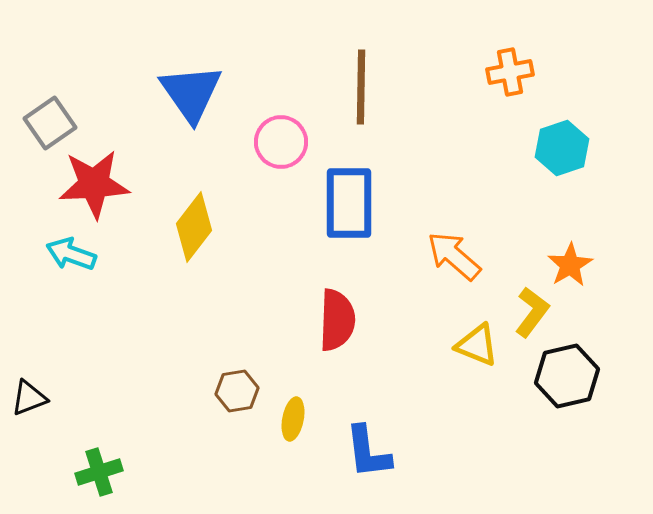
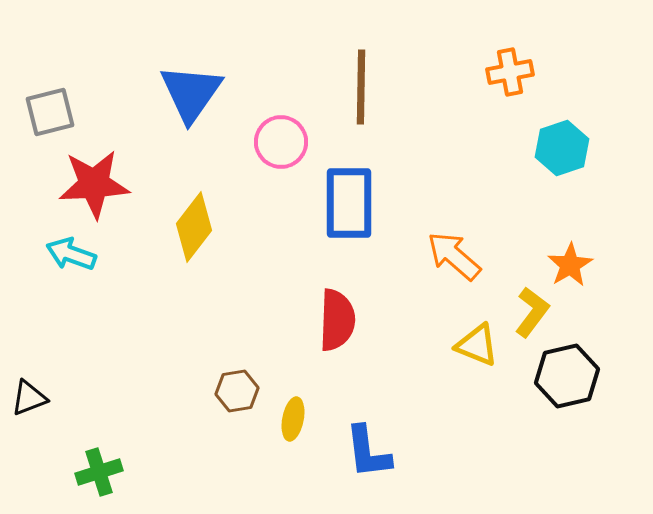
blue triangle: rotated 10 degrees clockwise
gray square: moved 11 px up; rotated 21 degrees clockwise
